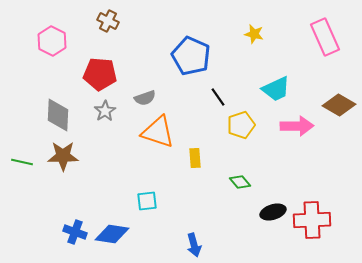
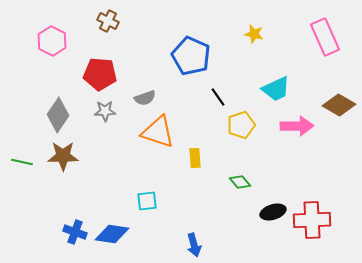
gray star: rotated 30 degrees clockwise
gray diamond: rotated 32 degrees clockwise
